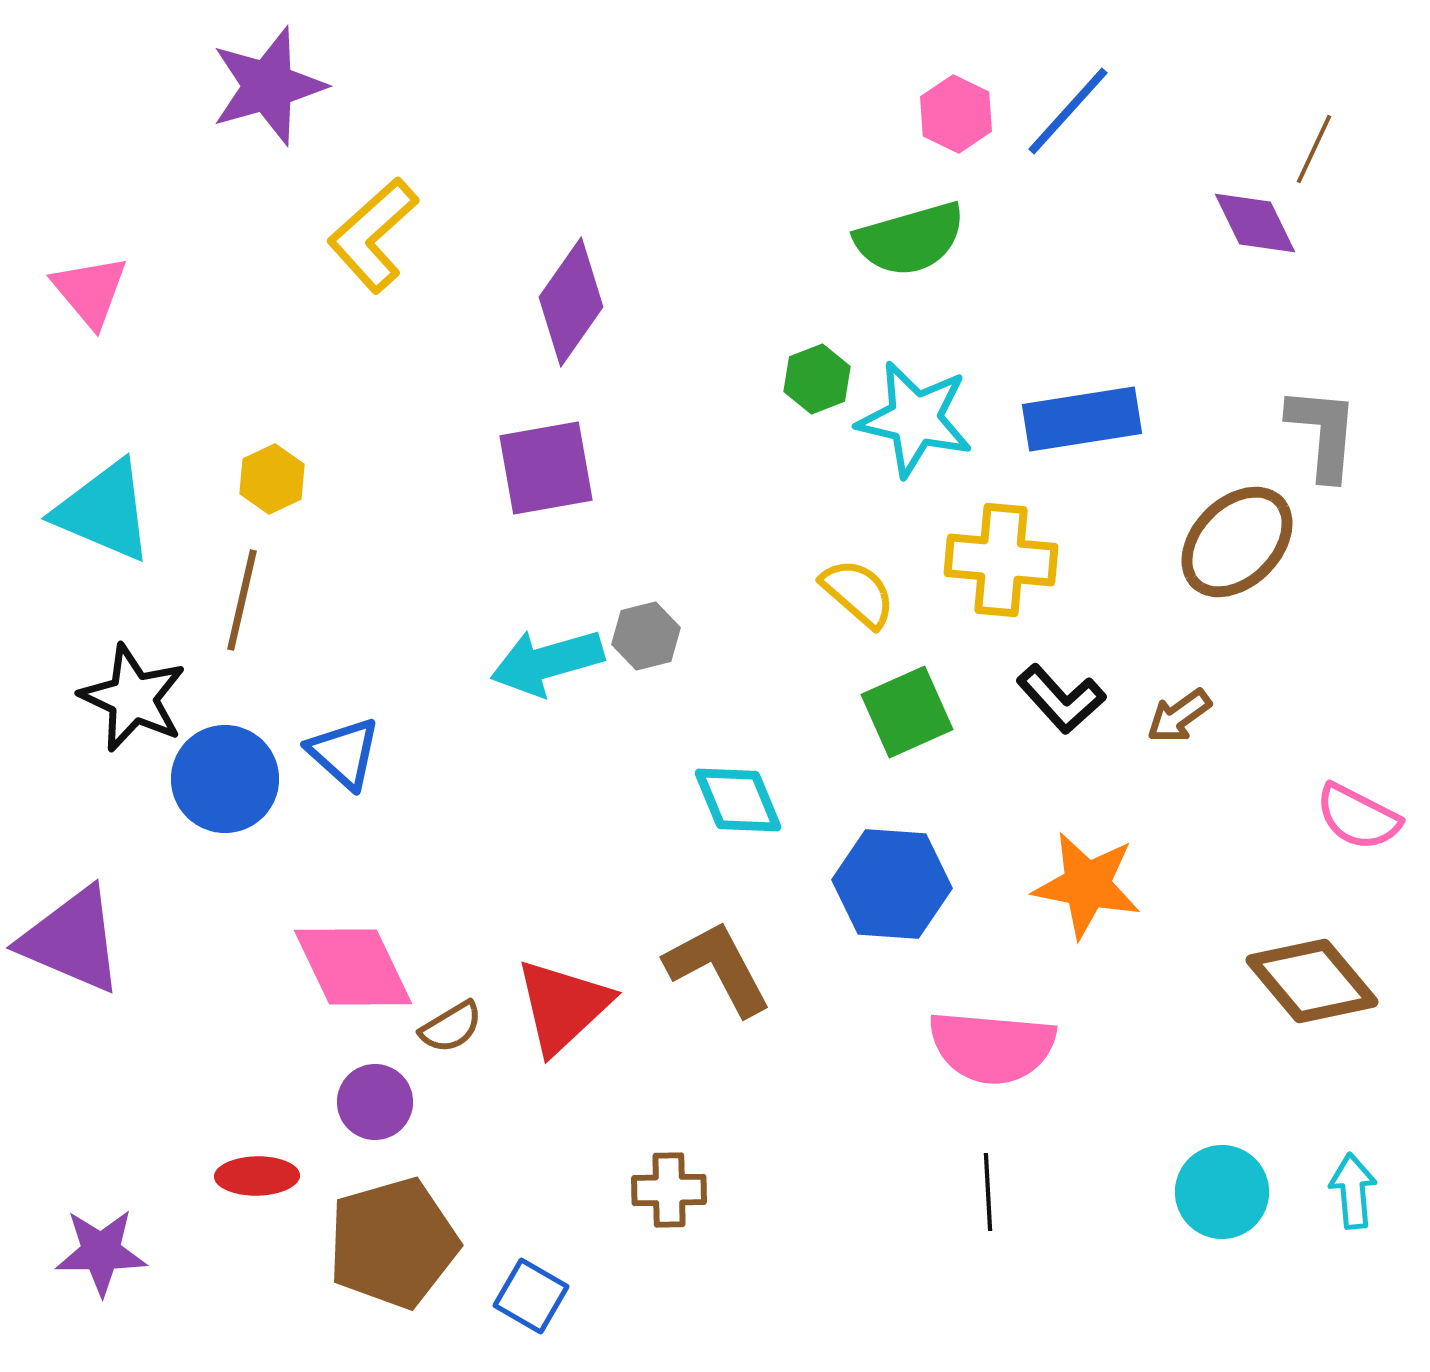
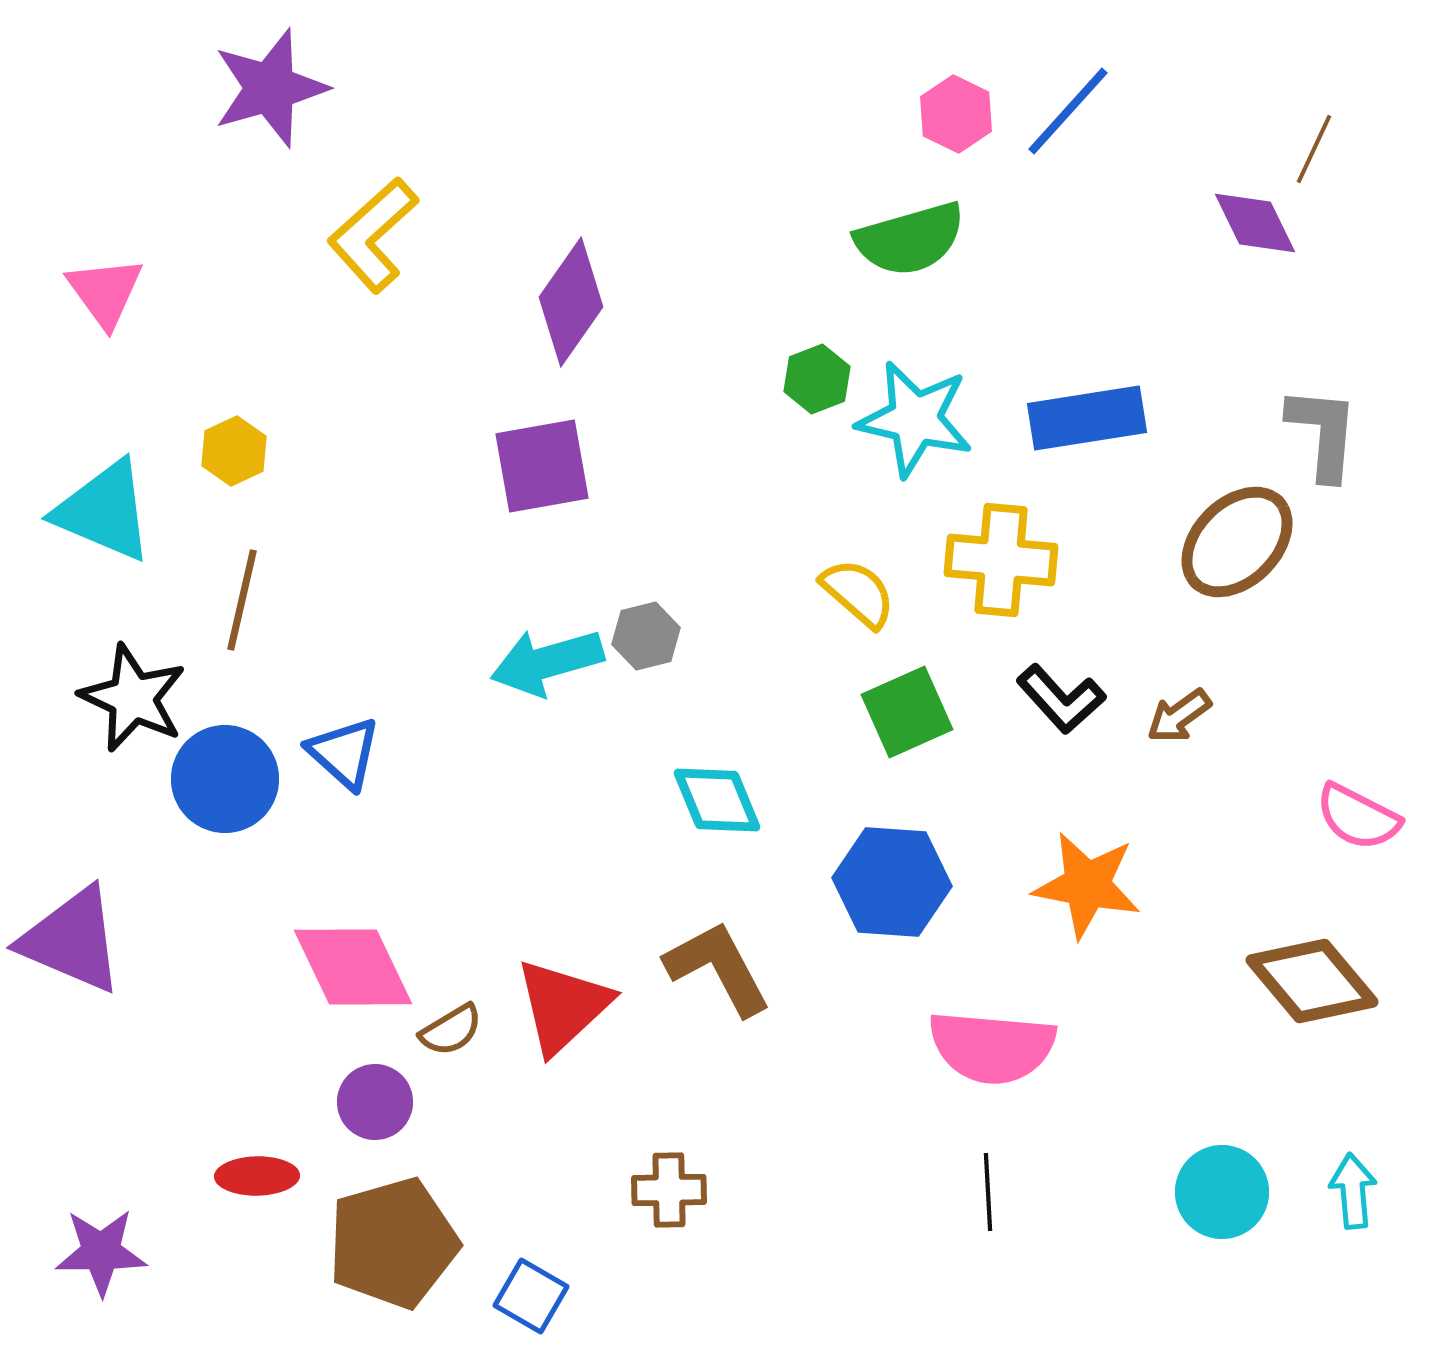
purple star at (268, 86): moved 2 px right, 2 px down
pink triangle at (90, 291): moved 15 px right, 1 px down; rotated 4 degrees clockwise
blue rectangle at (1082, 419): moved 5 px right, 1 px up
purple square at (546, 468): moved 4 px left, 2 px up
yellow hexagon at (272, 479): moved 38 px left, 28 px up
cyan diamond at (738, 800): moved 21 px left
blue hexagon at (892, 884): moved 2 px up
brown semicircle at (451, 1027): moved 3 px down
